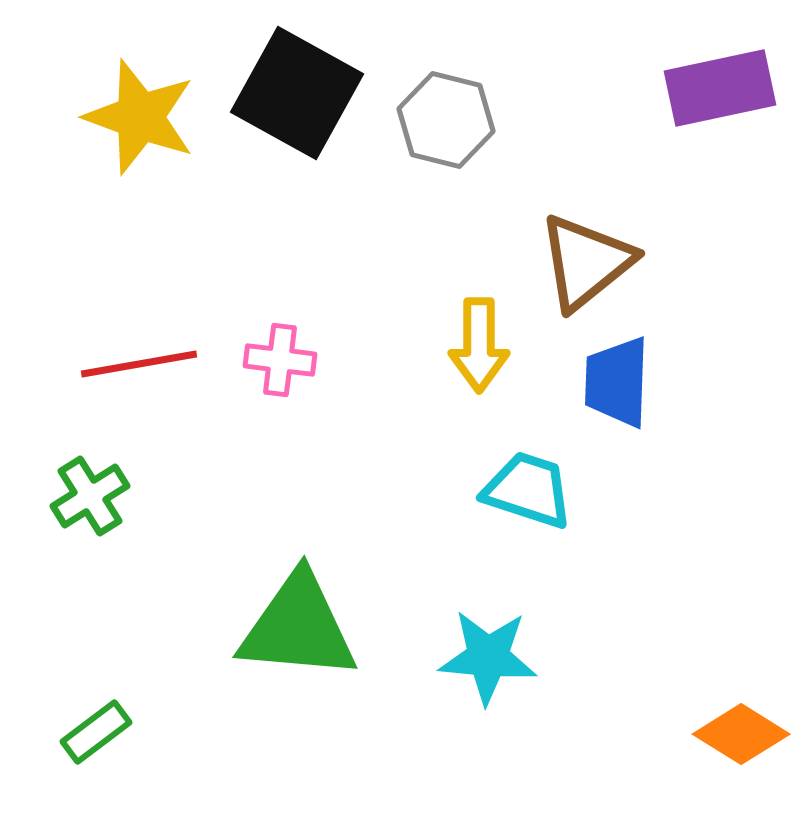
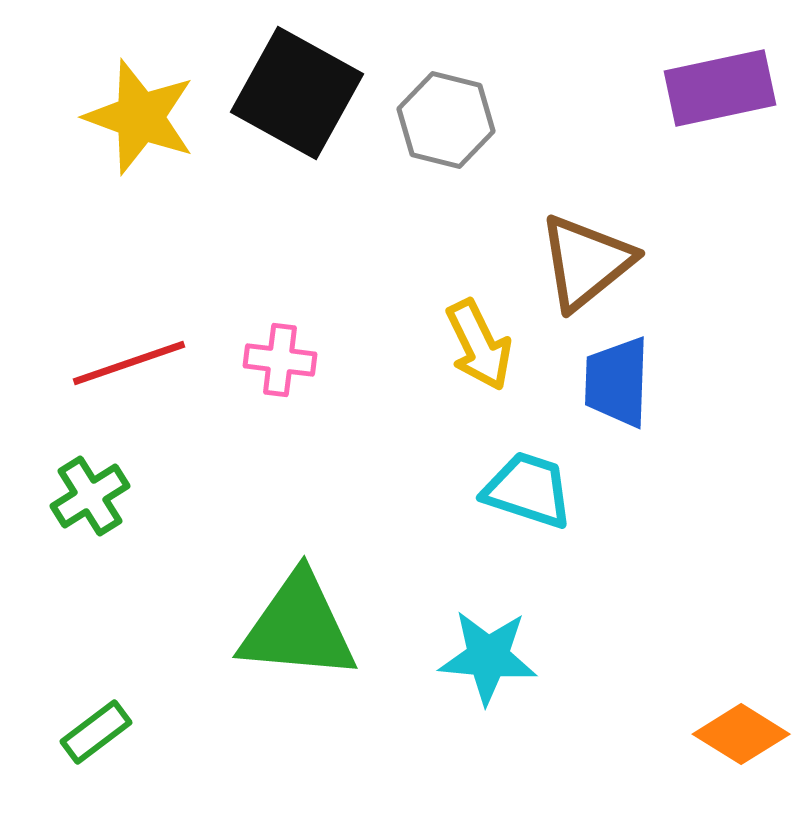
yellow arrow: rotated 26 degrees counterclockwise
red line: moved 10 px left, 1 px up; rotated 9 degrees counterclockwise
